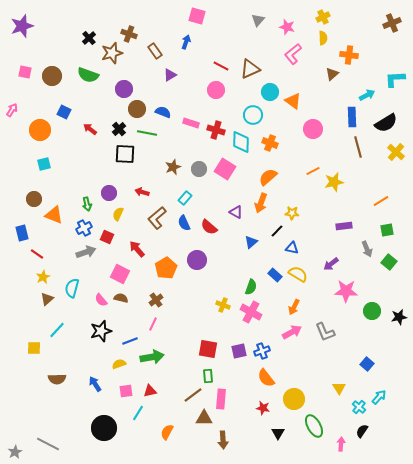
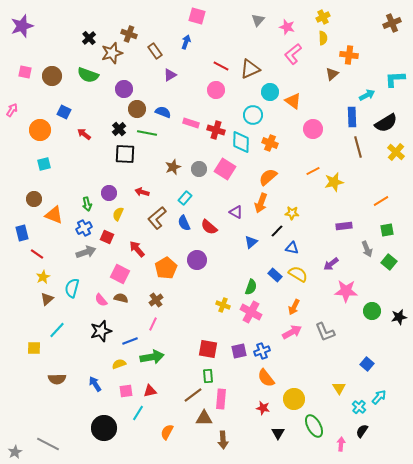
red arrow at (90, 129): moved 6 px left, 5 px down
